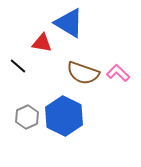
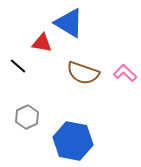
pink L-shape: moved 7 px right
blue hexagon: moved 9 px right, 25 px down; rotated 15 degrees counterclockwise
